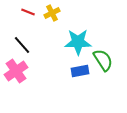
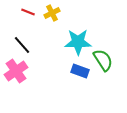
blue rectangle: rotated 30 degrees clockwise
